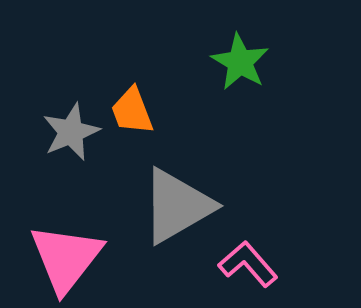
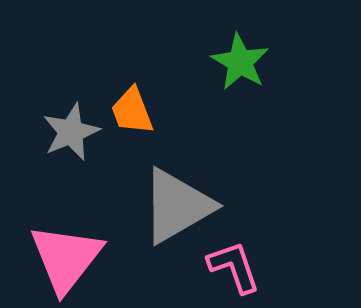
pink L-shape: moved 14 px left, 3 px down; rotated 22 degrees clockwise
